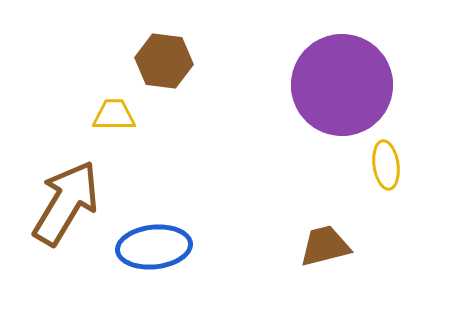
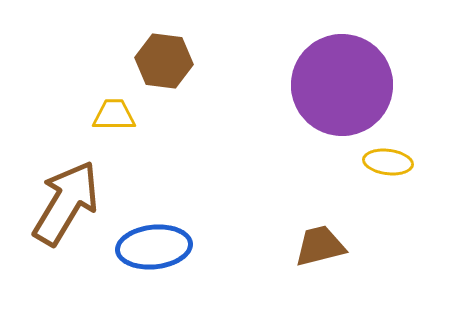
yellow ellipse: moved 2 px right, 3 px up; rotated 75 degrees counterclockwise
brown trapezoid: moved 5 px left
